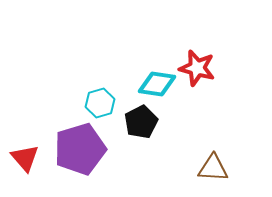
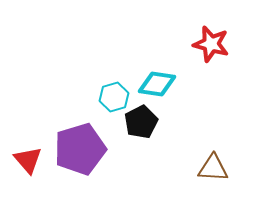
red star: moved 14 px right, 24 px up
cyan hexagon: moved 14 px right, 6 px up
red triangle: moved 3 px right, 2 px down
